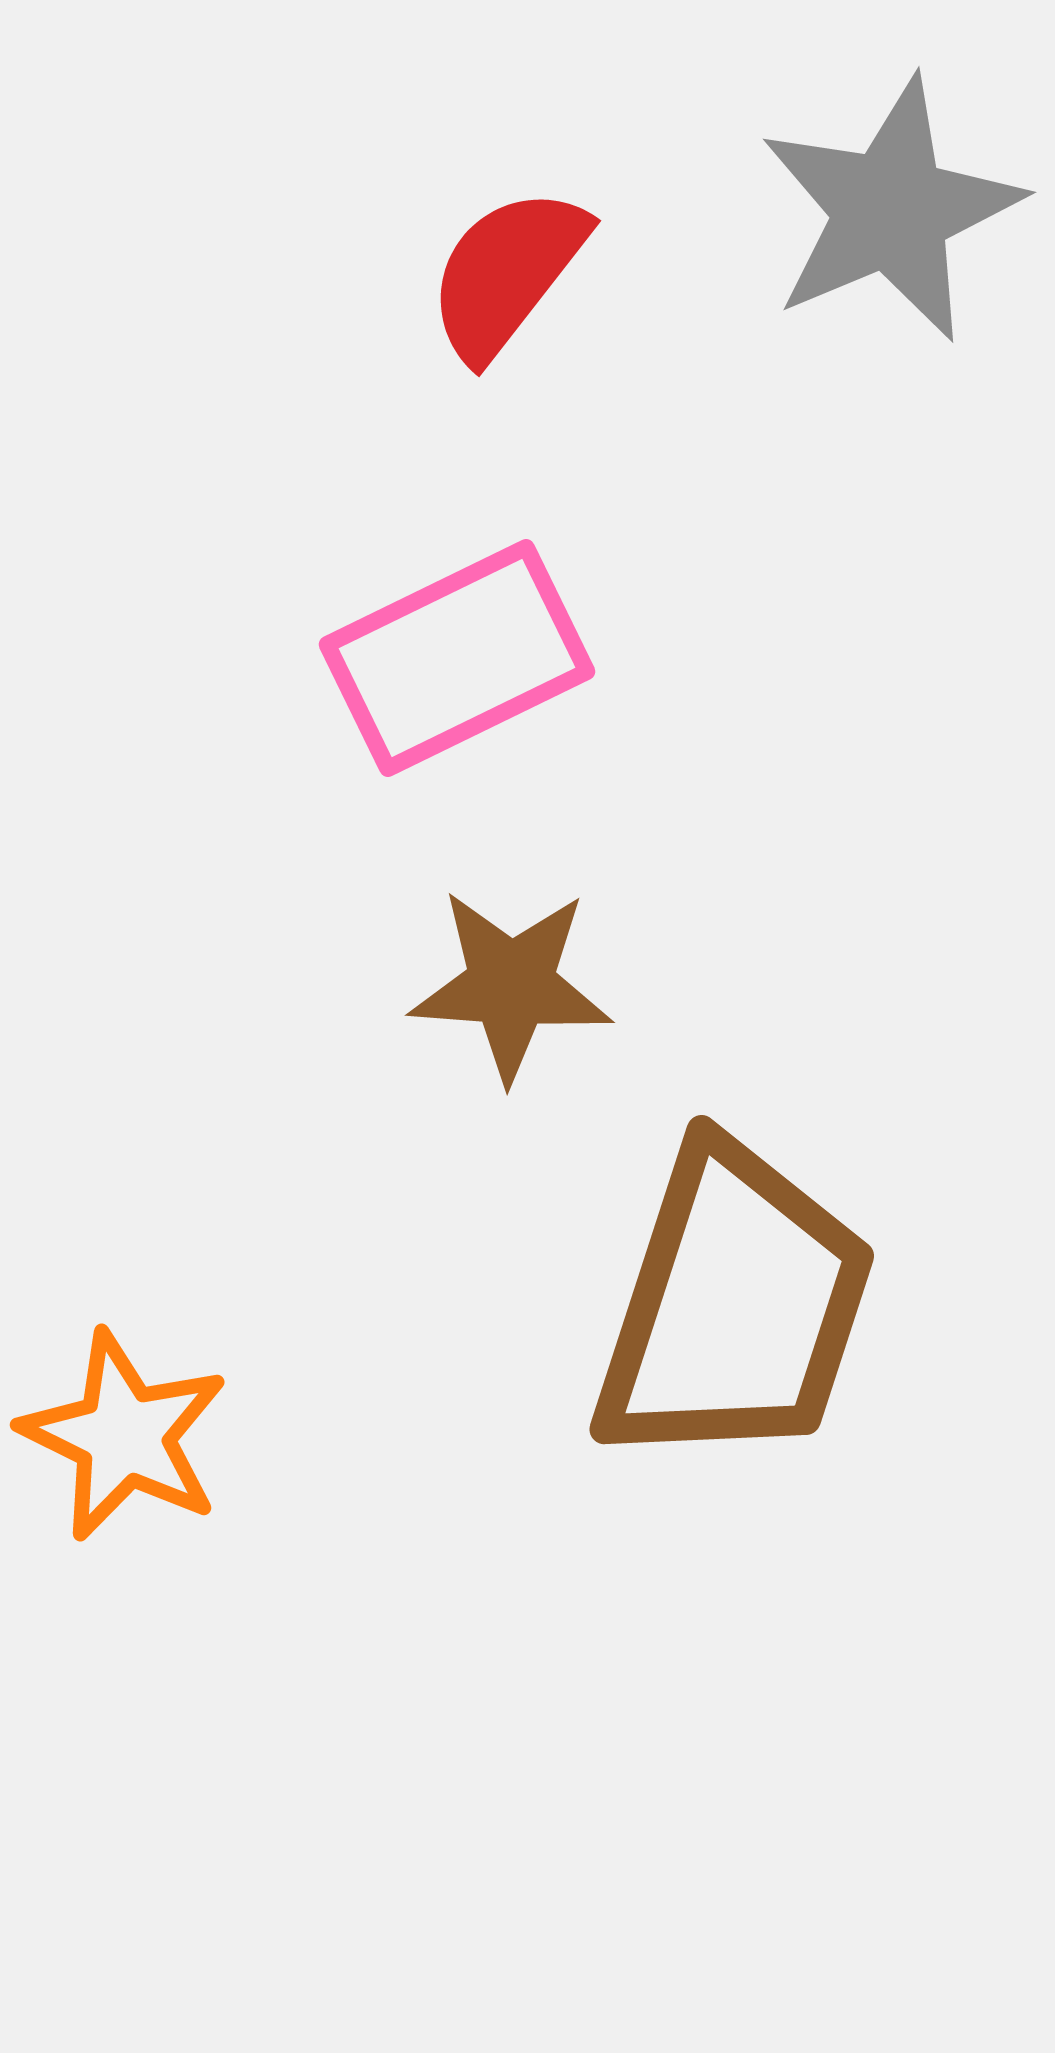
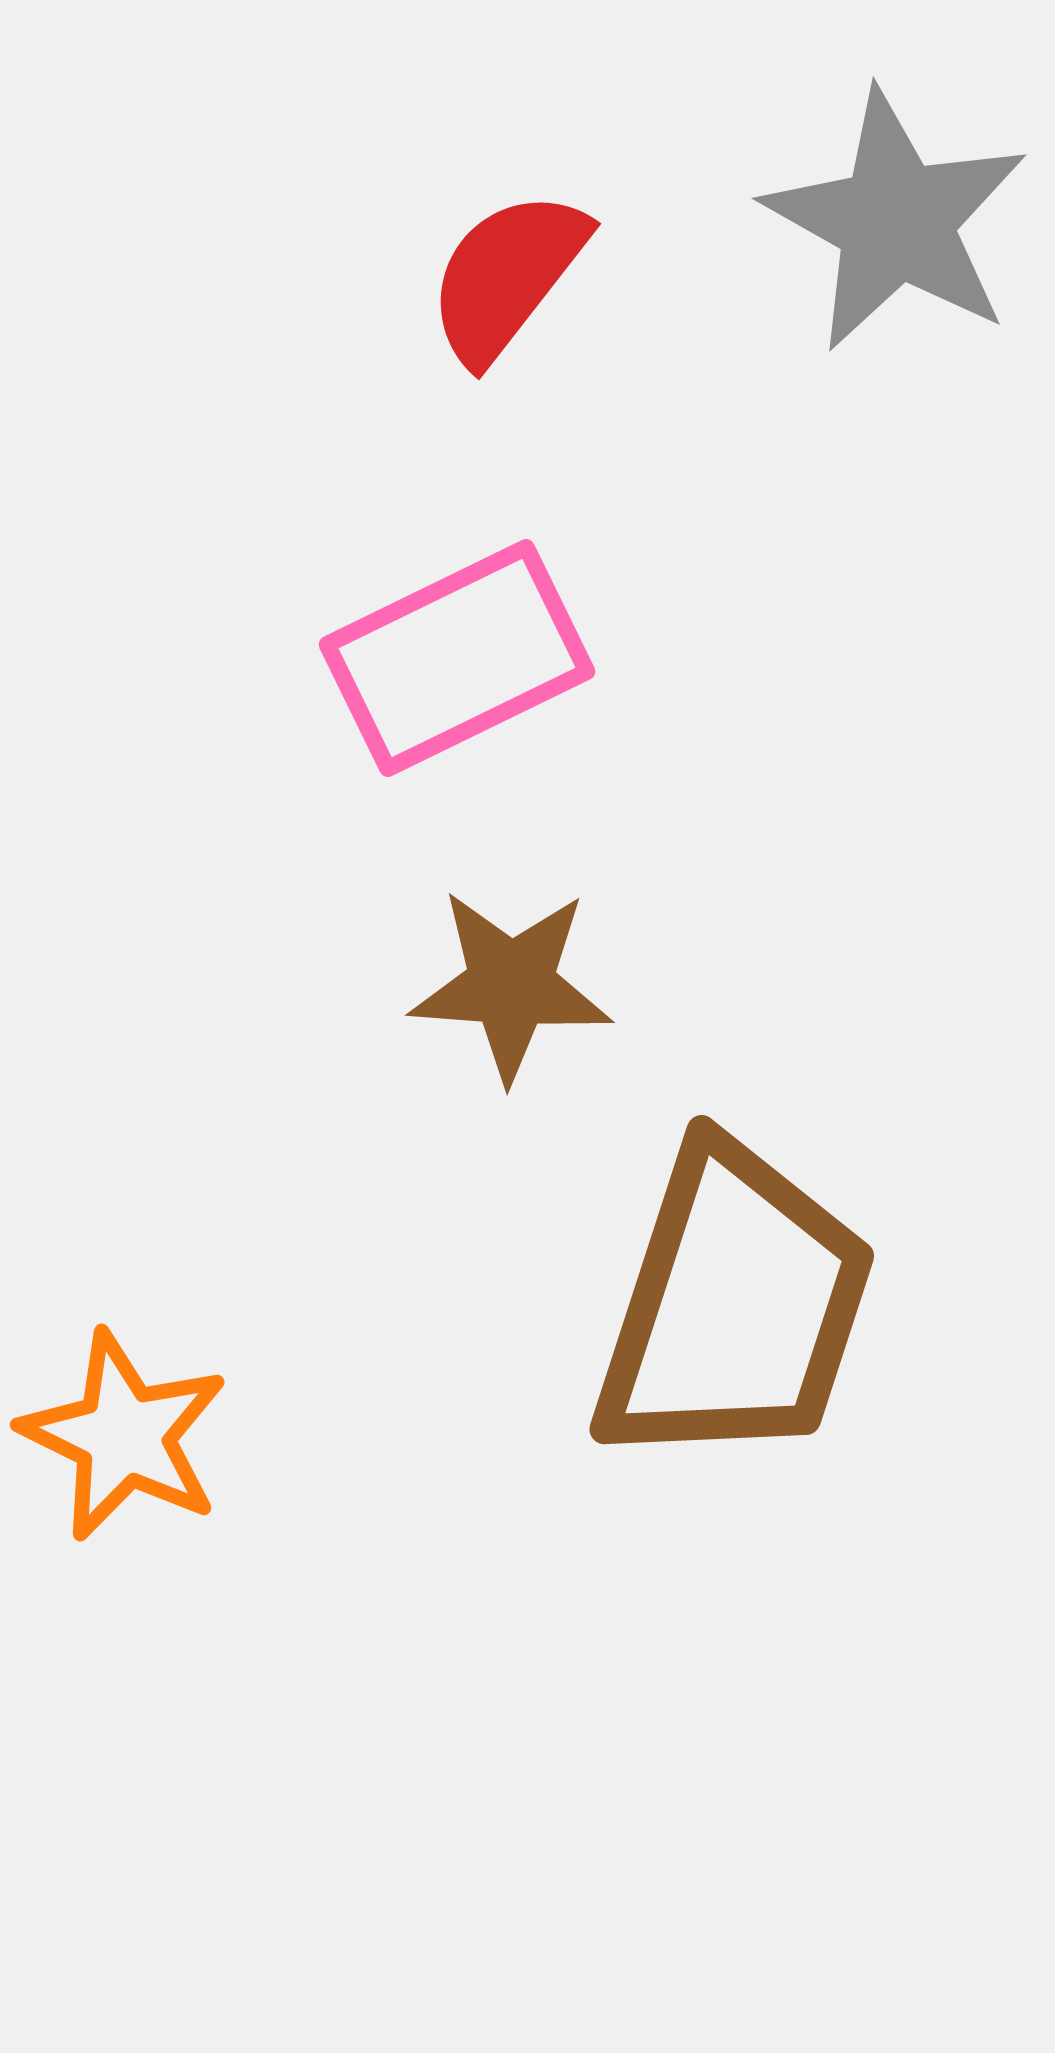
gray star: moved 5 px right, 11 px down; rotated 20 degrees counterclockwise
red semicircle: moved 3 px down
